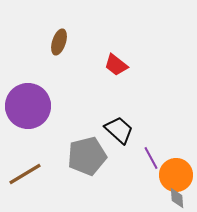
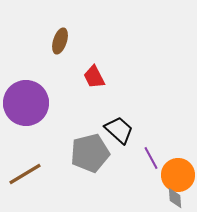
brown ellipse: moved 1 px right, 1 px up
red trapezoid: moved 22 px left, 12 px down; rotated 25 degrees clockwise
purple circle: moved 2 px left, 3 px up
gray pentagon: moved 3 px right, 3 px up
orange circle: moved 2 px right
gray diamond: moved 2 px left
